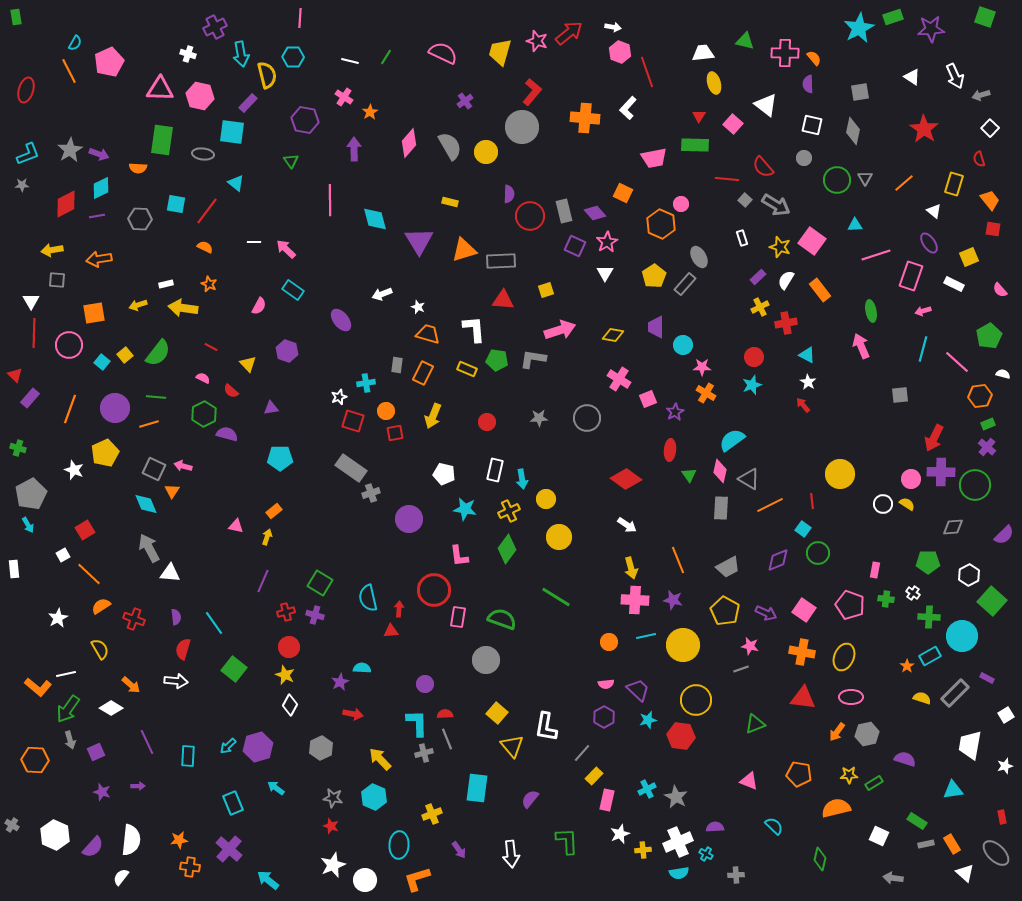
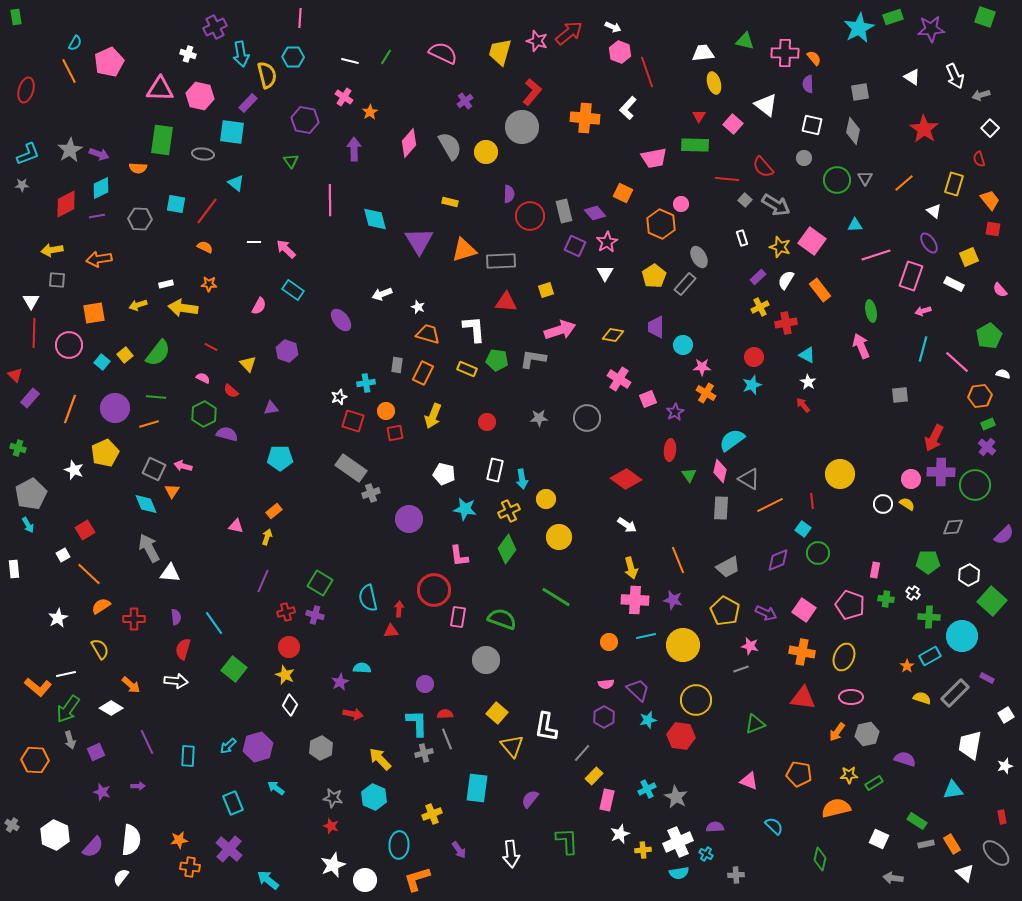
white arrow at (613, 27): rotated 14 degrees clockwise
orange star at (209, 284): rotated 21 degrees counterclockwise
red triangle at (503, 300): moved 3 px right, 2 px down
red cross at (134, 619): rotated 20 degrees counterclockwise
white square at (879, 836): moved 3 px down
